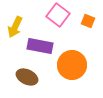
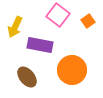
orange square: rotated 32 degrees clockwise
purple rectangle: moved 1 px up
orange circle: moved 5 px down
brown ellipse: rotated 25 degrees clockwise
